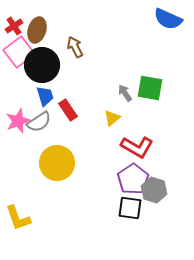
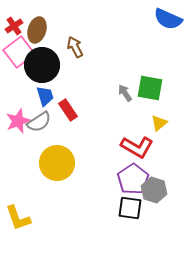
yellow triangle: moved 47 px right, 5 px down
